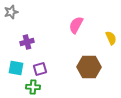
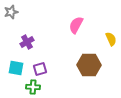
yellow semicircle: moved 1 px down
purple cross: rotated 16 degrees counterclockwise
brown hexagon: moved 2 px up
